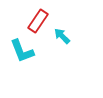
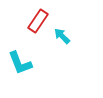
cyan L-shape: moved 2 px left, 12 px down
